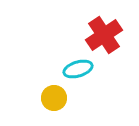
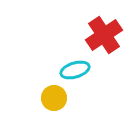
cyan ellipse: moved 3 px left, 1 px down
